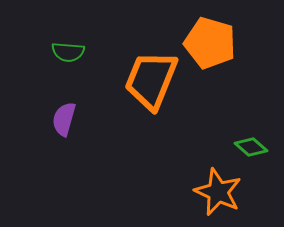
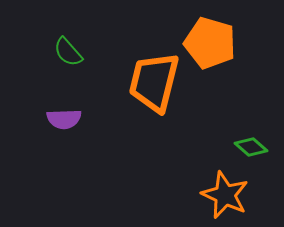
green semicircle: rotated 44 degrees clockwise
orange trapezoid: moved 3 px right, 2 px down; rotated 8 degrees counterclockwise
purple semicircle: rotated 108 degrees counterclockwise
orange star: moved 7 px right, 3 px down
